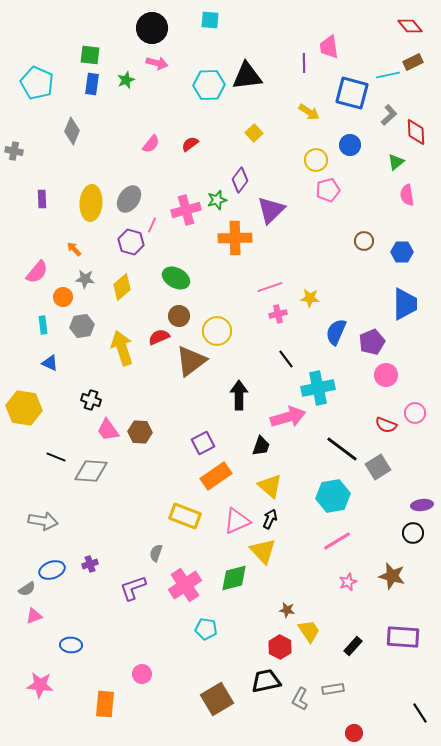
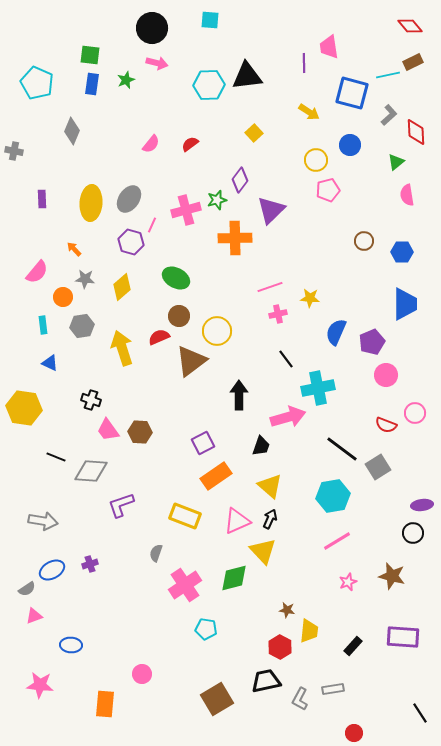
blue ellipse at (52, 570): rotated 10 degrees counterclockwise
purple L-shape at (133, 588): moved 12 px left, 83 px up
yellow trapezoid at (309, 631): rotated 40 degrees clockwise
